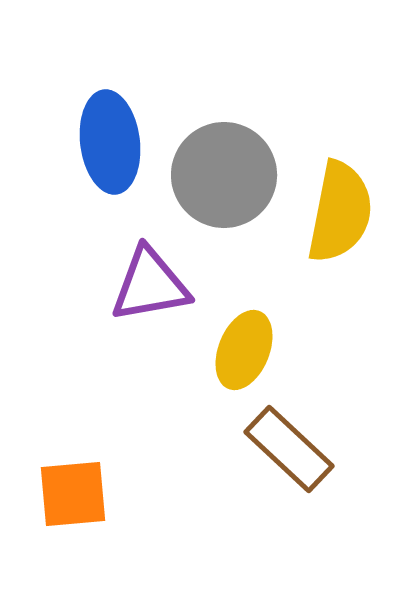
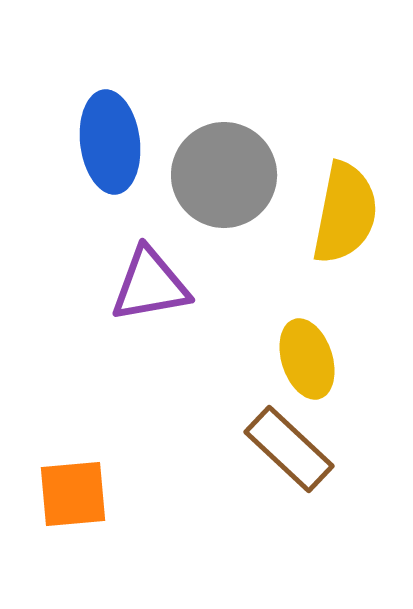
yellow semicircle: moved 5 px right, 1 px down
yellow ellipse: moved 63 px right, 9 px down; rotated 40 degrees counterclockwise
